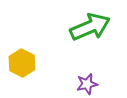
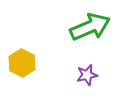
purple star: moved 9 px up
